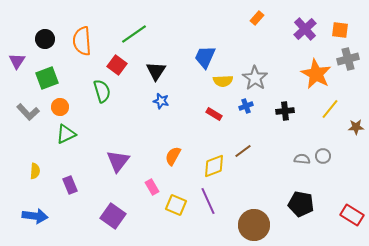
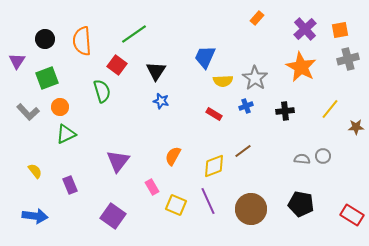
orange square at (340, 30): rotated 18 degrees counterclockwise
orange star at (316, 74): moved 15 px left, 7 px up
yellow semicircle at (35, 171): rotated 42 degrees counterclockwise
brown circle at (254, 225): moved 3 px left, 16 px up
